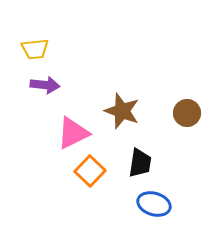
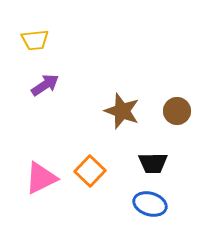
yellow trapezoid: moved 9 px up
purple arrow: rotated 40 degrees counterclockwise
brown circle: moved 10 px left, 2 px up
pink triangle: moved 32 px left, 45 px down
black trapezoid: moved 13 px right; rotated 80 degrees clockwise
blue ellipse: moved 4 px left
